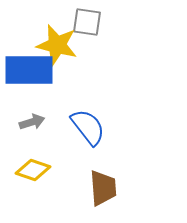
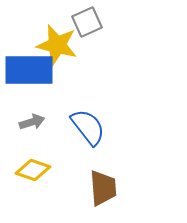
gray square: rotated 32 degrees counterclockwise
